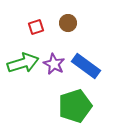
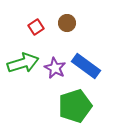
brown circle: moved 1 px left
red square: rotated 14 degrees counterclockwise
purple star: moved 1 px right, 4 px down
